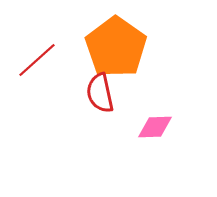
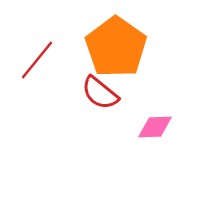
red line: rotated 9 degrees counterclockwise
red semicircle: rotated 39 degrees counterclockwise
